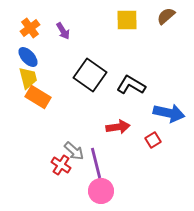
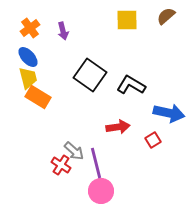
purple arrow: rotated 18 degrees clockwise
